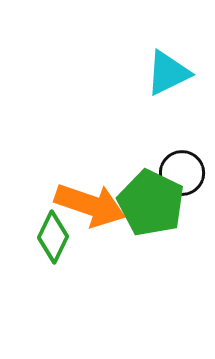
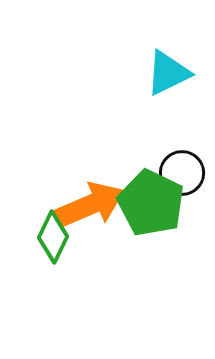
orange arrow: rotated 42 degrees counterclockwise
